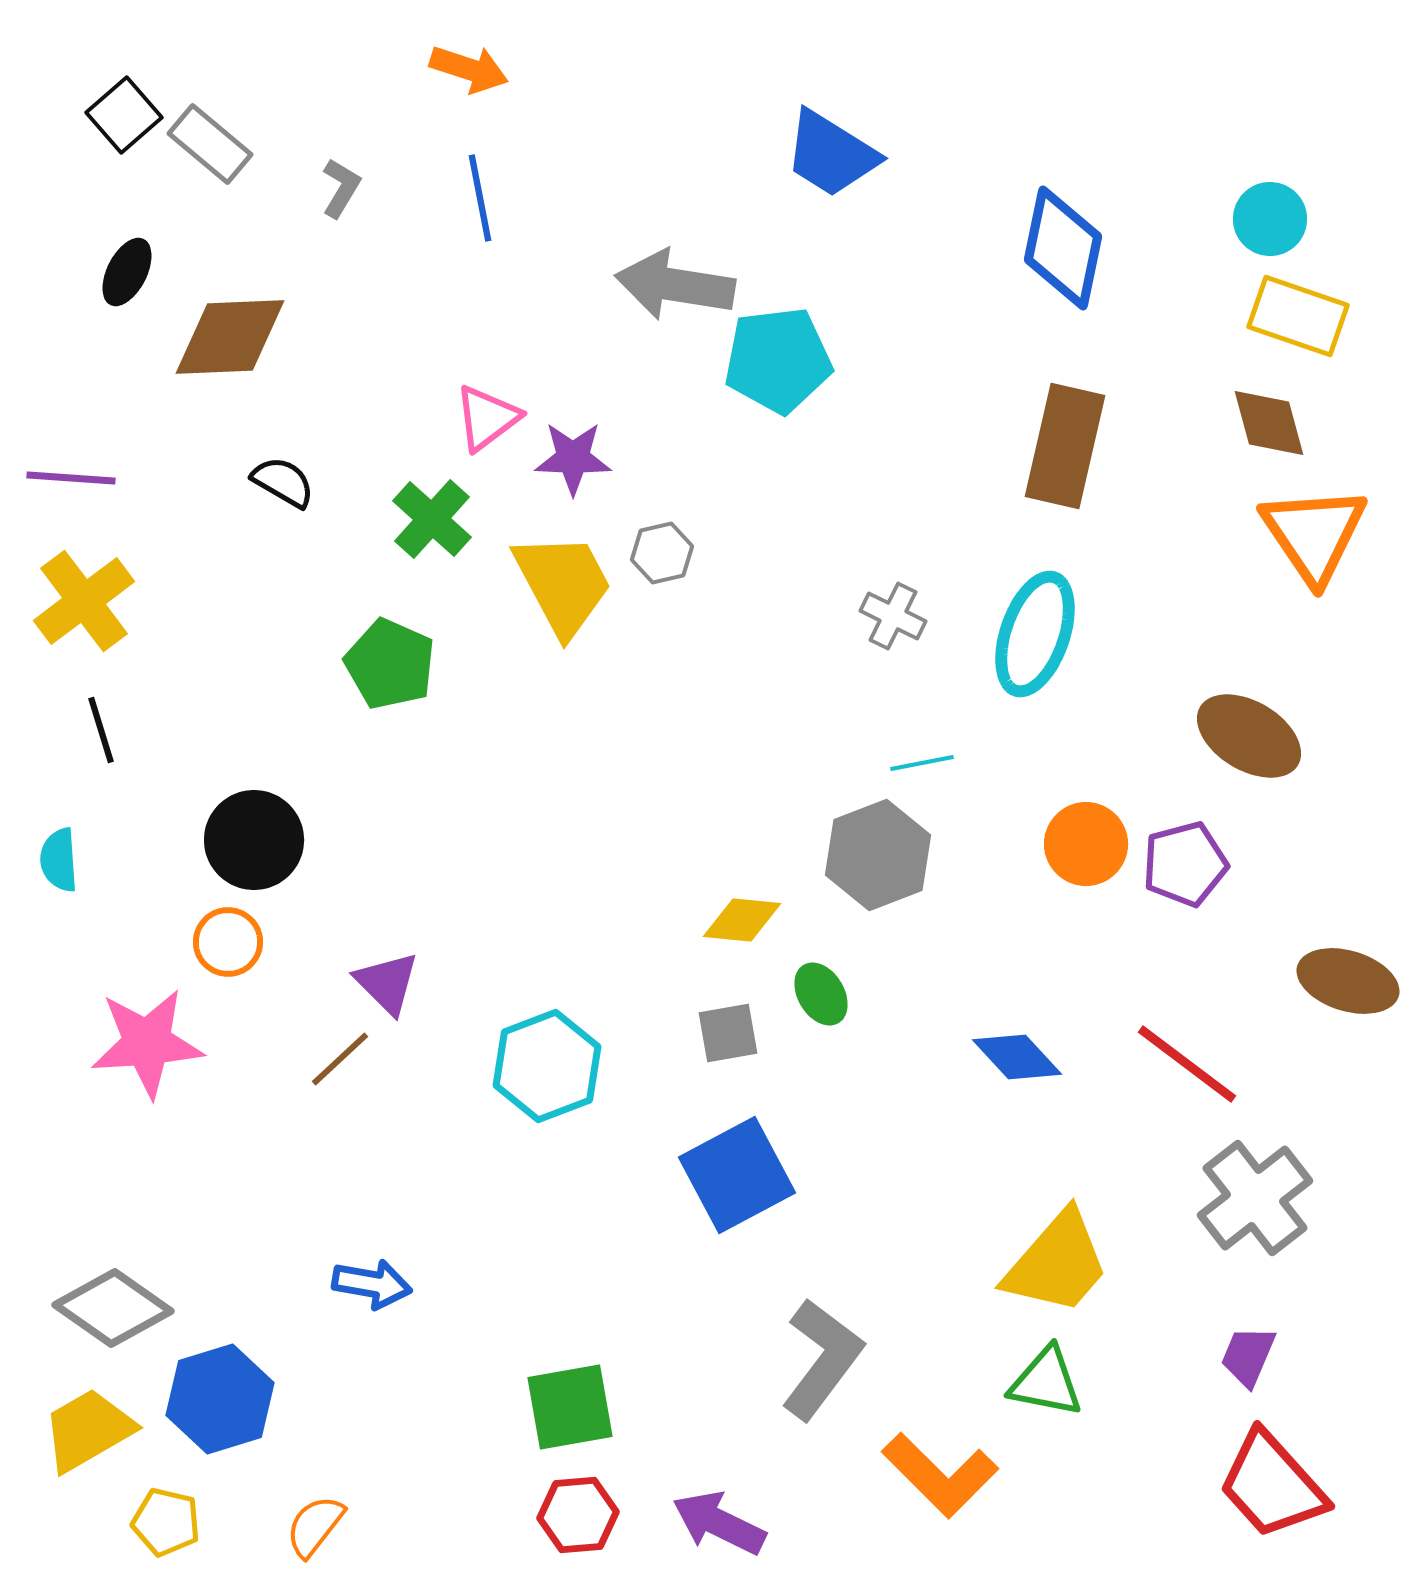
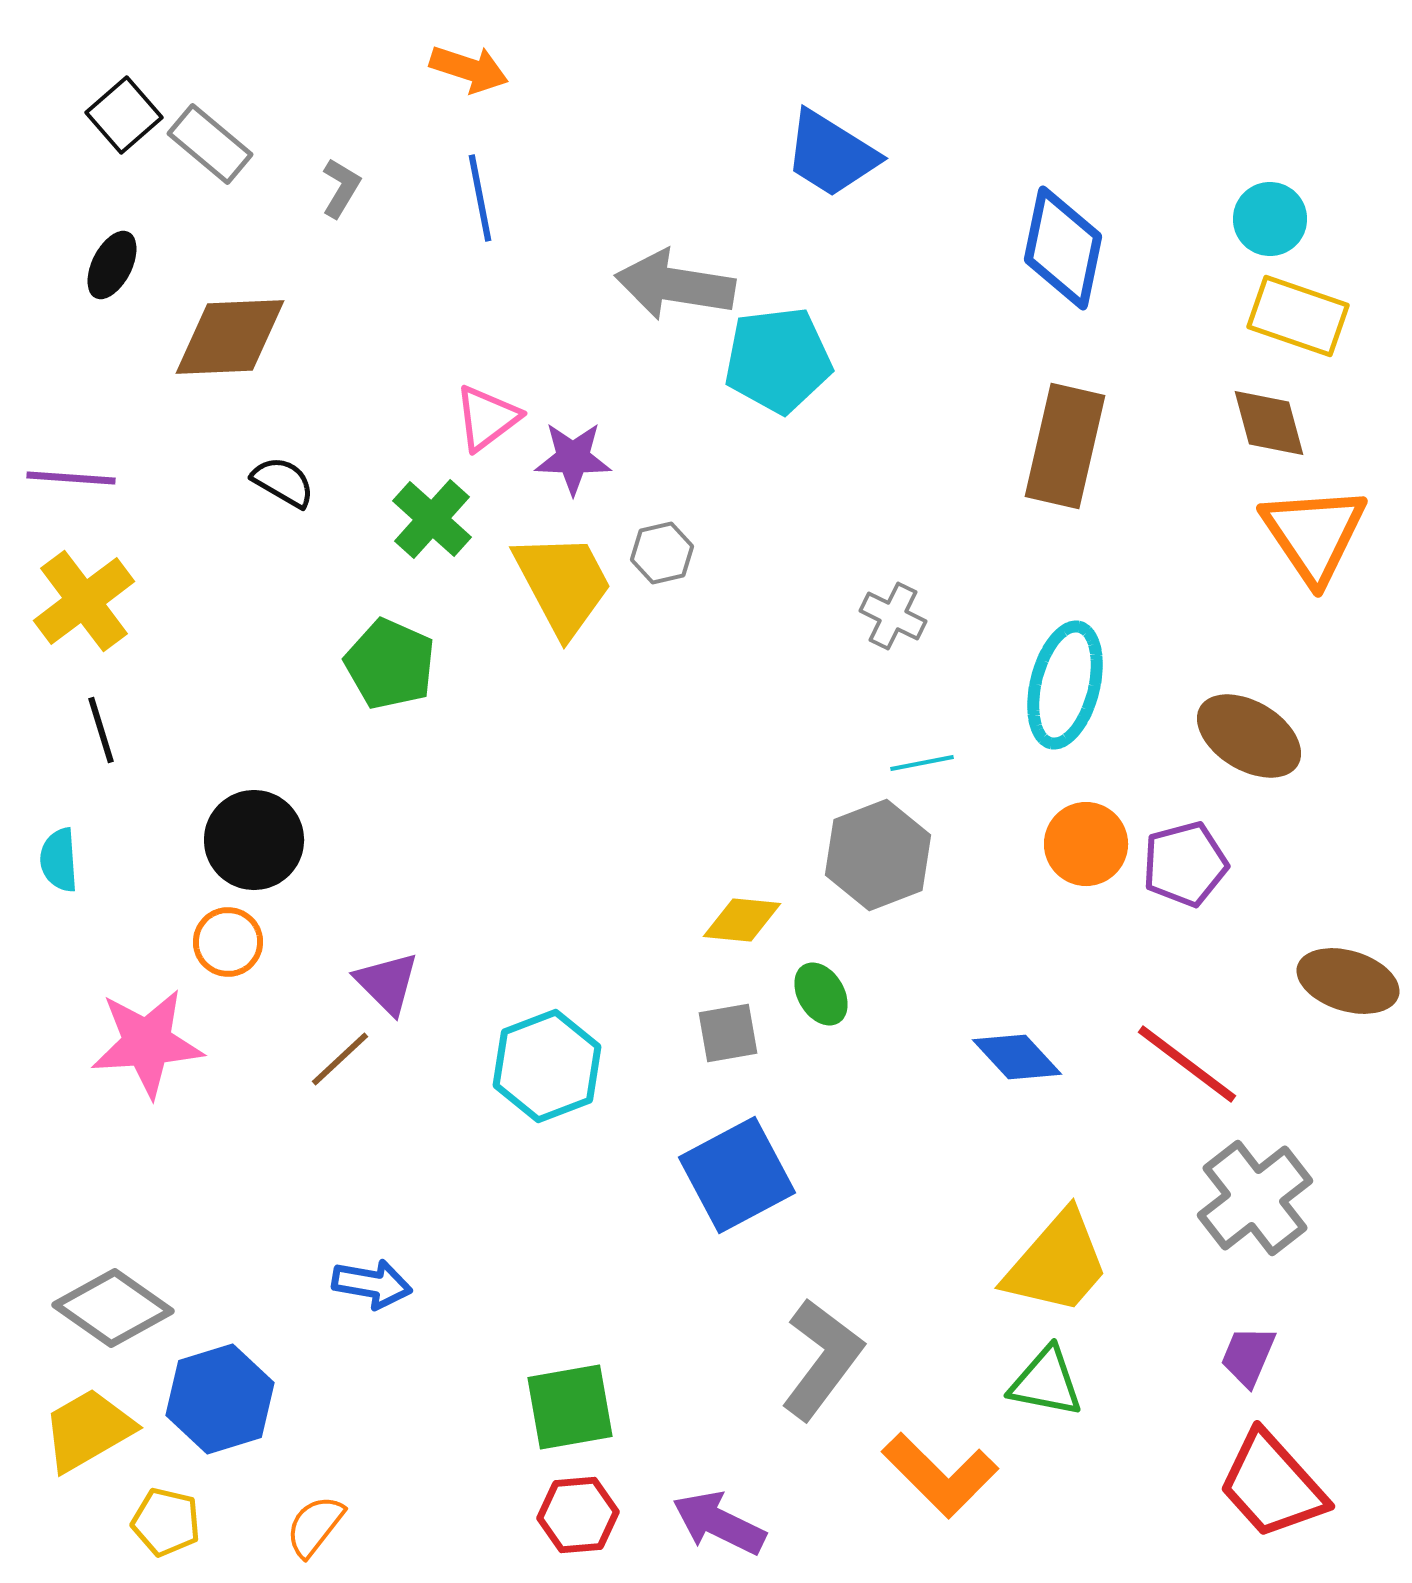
black ellipse at (127, 272): moved 15 px left, 7 px up
cyan ellipse at (1035, 634): moved 30 px right, 51 px down; rotated 5 degrees counterclockwise
